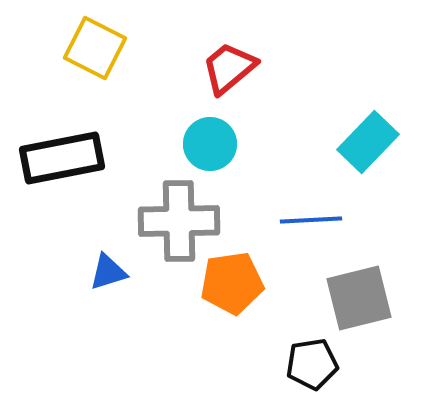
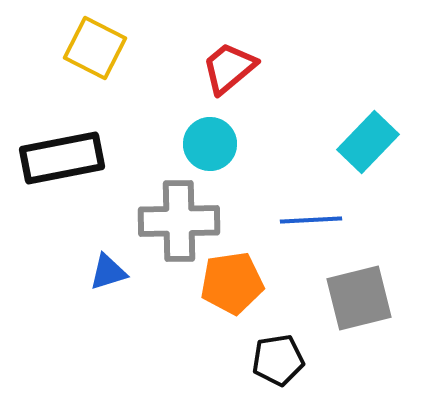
black pentagon: moved 34 px left, 4 px up
